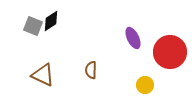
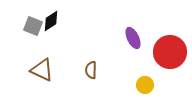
brown triangle: moved 1 px left, 5 px up
